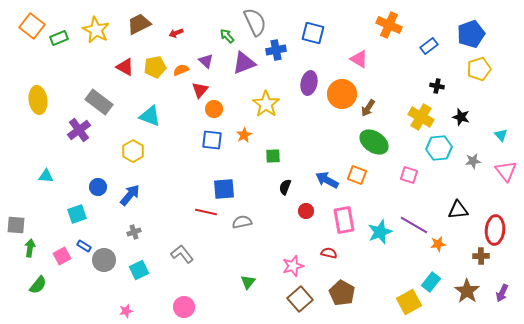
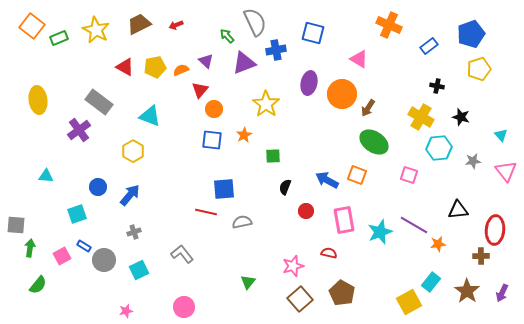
red arrow at (176, 33): moved 8 px up
